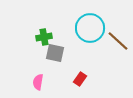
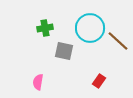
green cross: moved 1 px right, 9 px up
gray square: moved 9 px right, 2 px up
red rectangle: moved 19 px right, 2 px down
